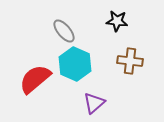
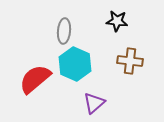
gray ellipse: rotated 45 degrees clockwise
